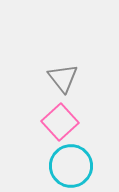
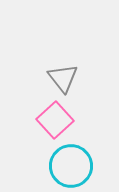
pink square: moved 5 px left, 2 px up
